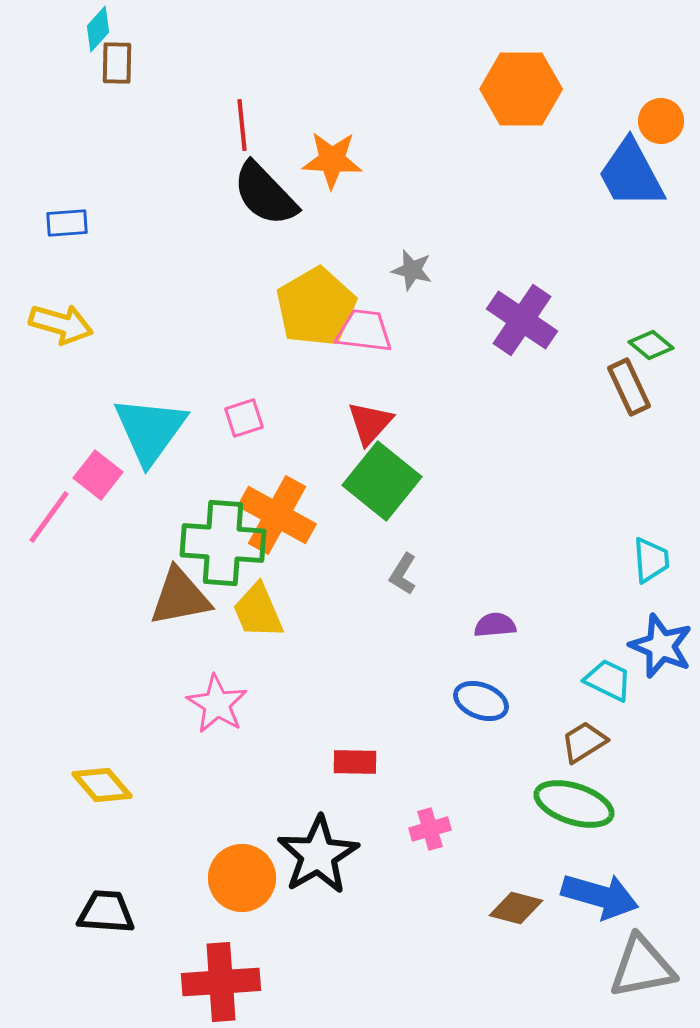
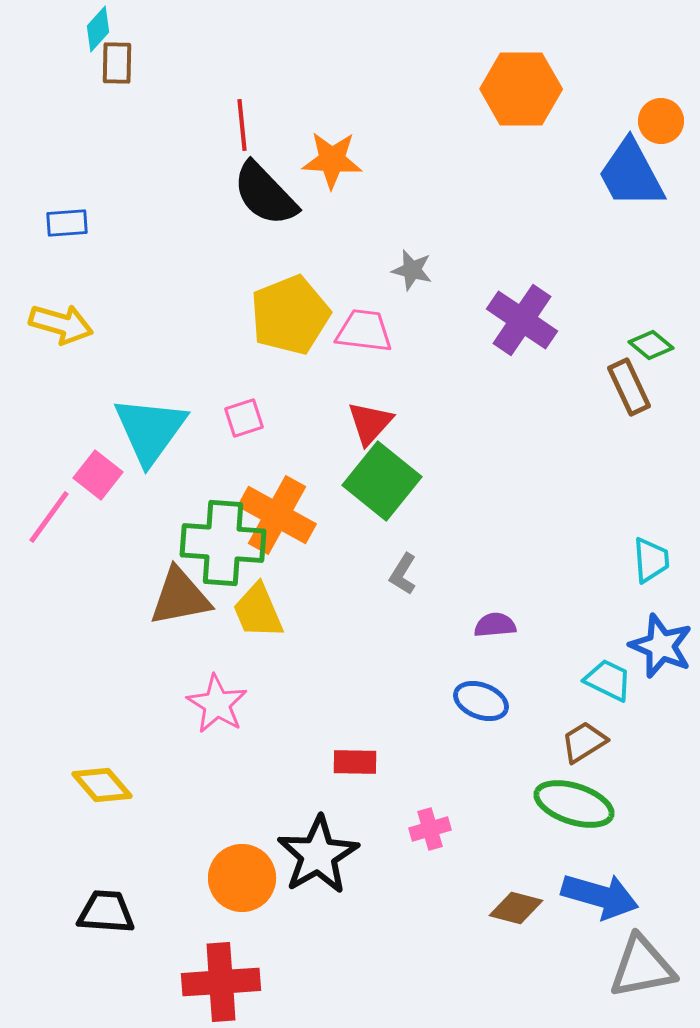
yellow pentagon at (316, 307): moved 26 px left, 8 px down; rotated 8 degrees clockwise
